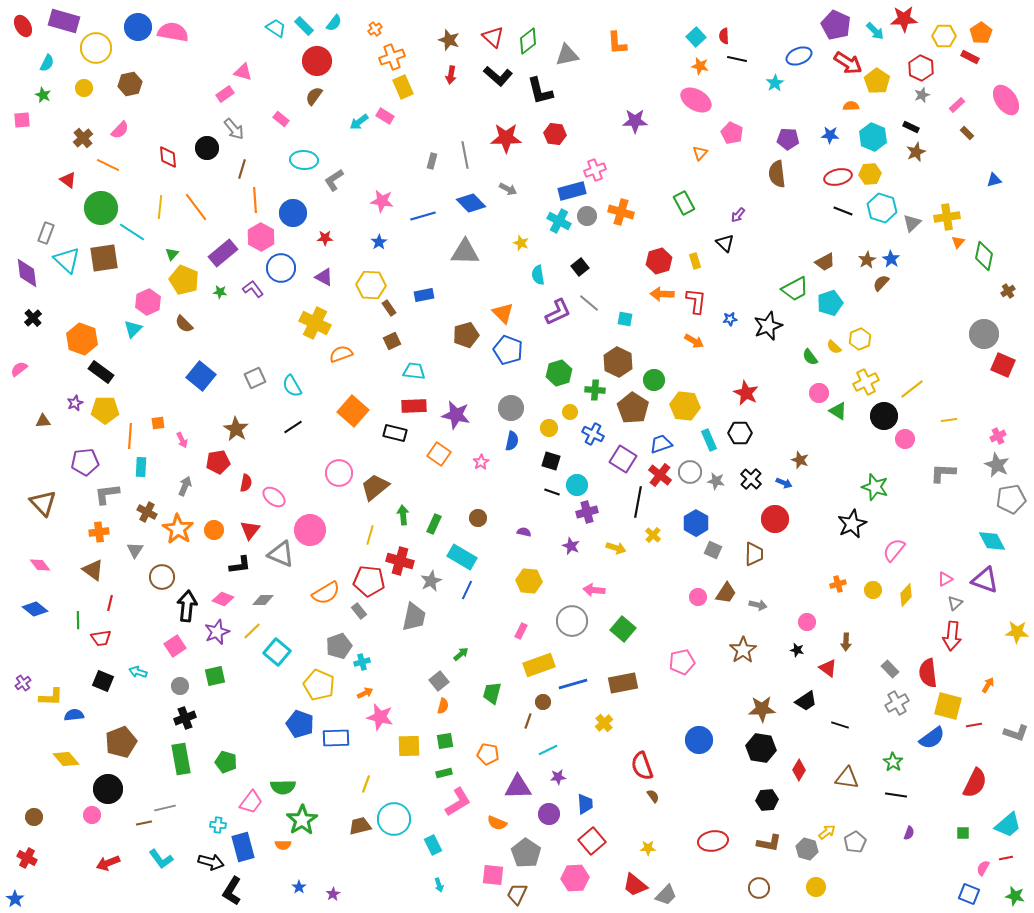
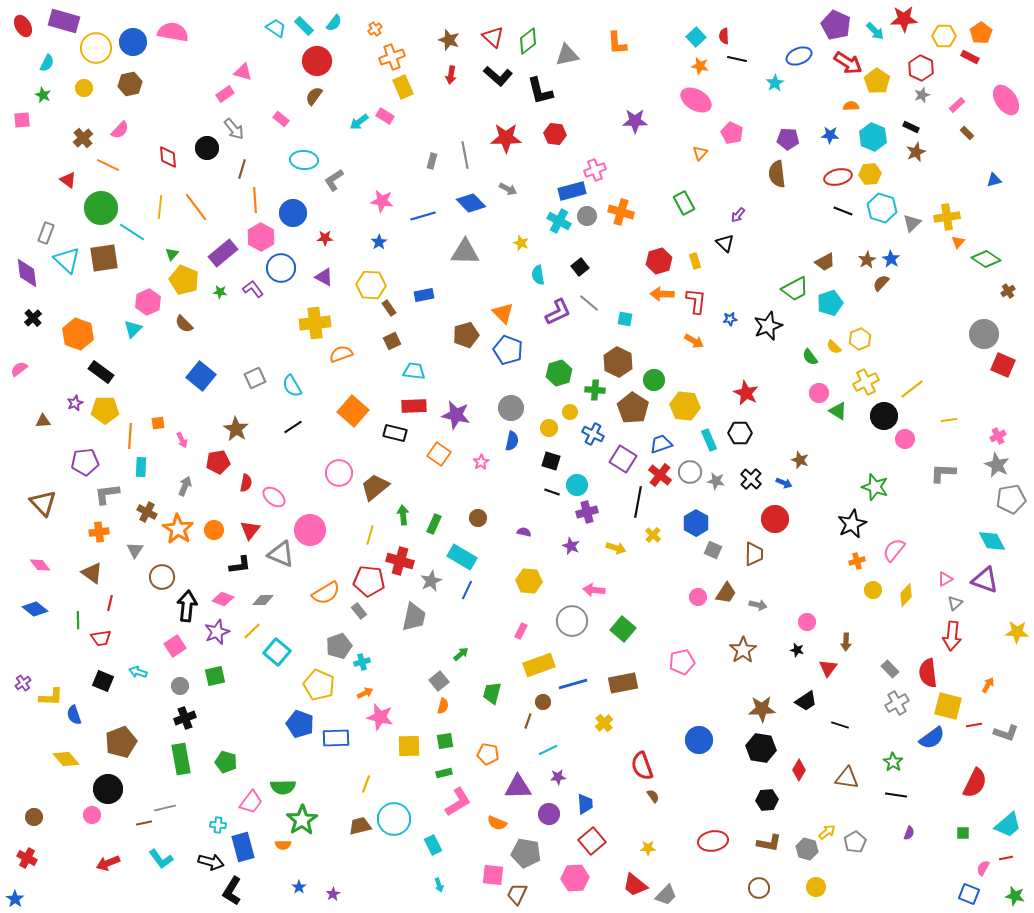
blue circle at (138, 27): moved 5 px left, 15 px down
green diamond at (984, 256): moved 2 px right, 3 px down; rotated 68 degrees counterclockwise
yellow cross at (315, 323): rotated 32 degrees counterclockwise
orange hexagon at (82, 339): moved 4 px left, 5 px up
brown triangle at (93, 570): moved 1 px left, 3 px down
orange cross at (838, 584): moved 19 px right, 23 px up
red triangle at (828, 668): rotated 30 degrees clockwise
blue semicircle at (74, 715): rotated 102 degrees counterclockwise
gray L-shape at (1016, 733): moved 10 px left
gray pentagon at (526, 853): rotated 24 degrees counterclockwise
